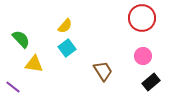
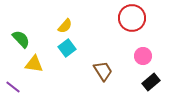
red circle: moved 10 px left
